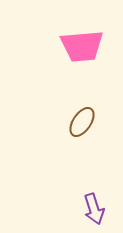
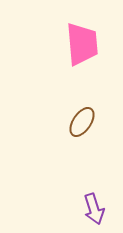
pink trapezoid: moved 2 px up; rotated 90 degrees counterclockwise
